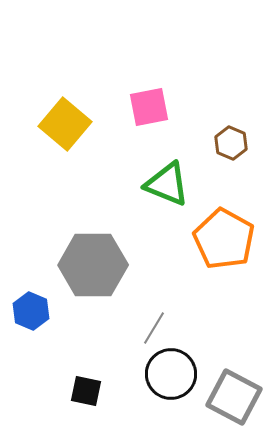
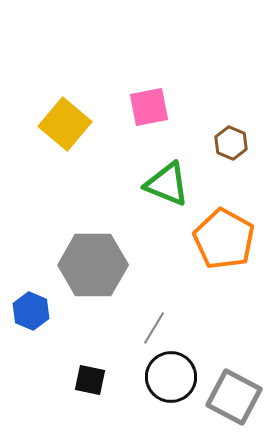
black circle: moved 3 px down
black square: moved 4 px right, 11 px up
